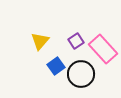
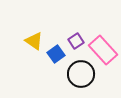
yellow triangle: moved 6 px left; rotated 36 degrees counterclockwise
pink rectangle: moved 1 px down
blue square: moved 12 px up
